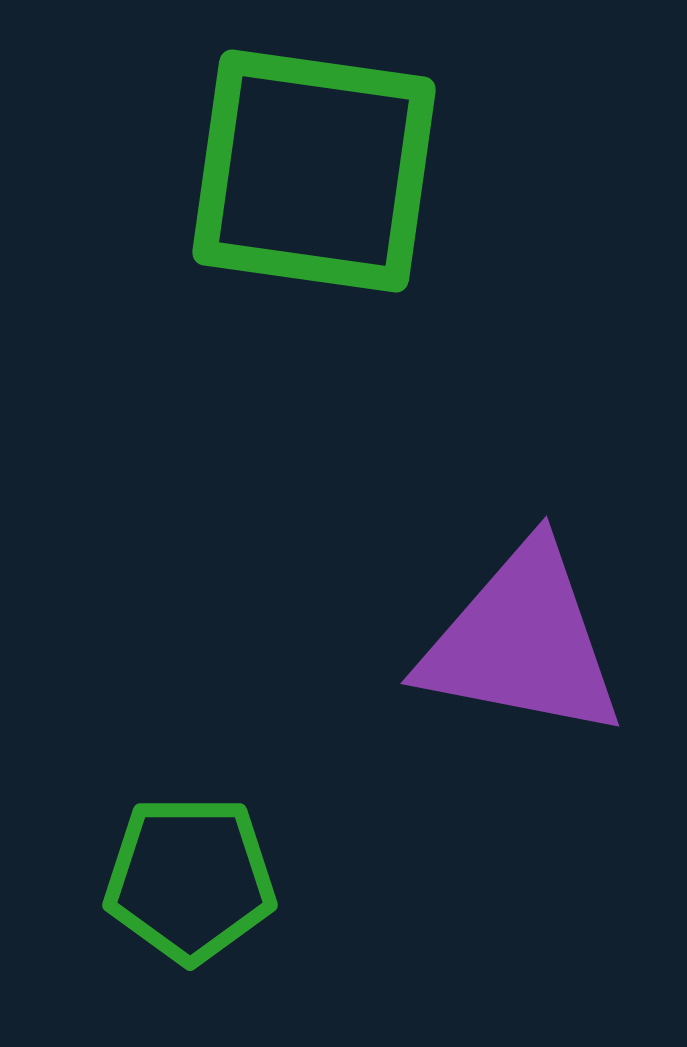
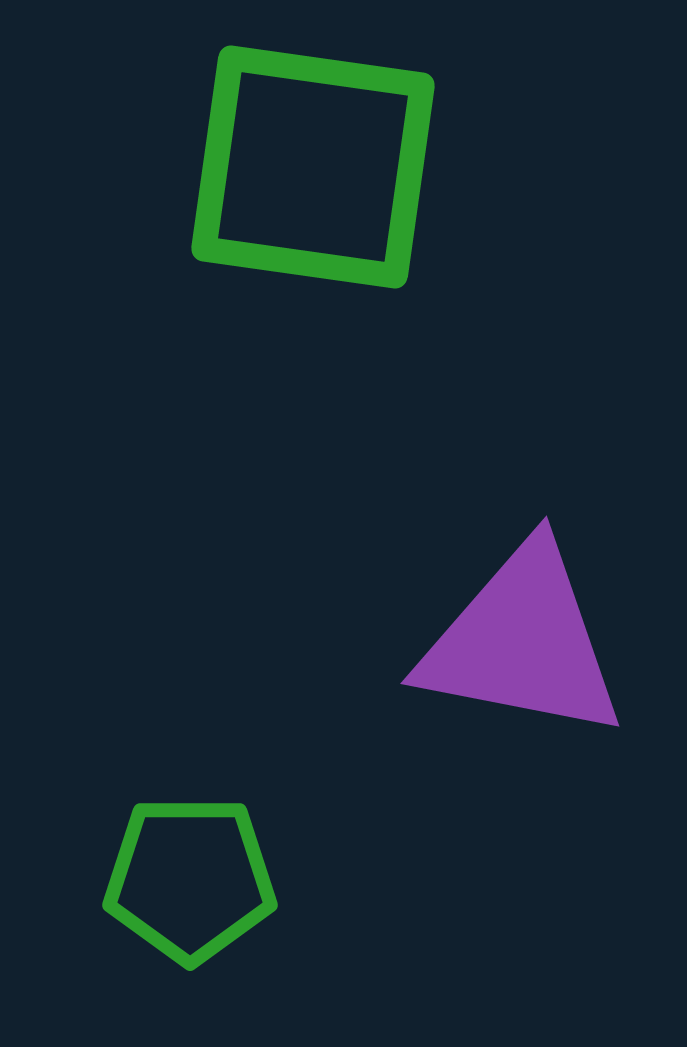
green square: moved 1 px left, 4 px up
